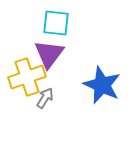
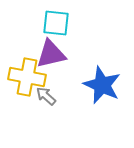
purple triangle: moved 2 px right; rotated 40 degrees clockwise
yellow cross: rotated 30 degrees clockwise
gray arrow: moved 1 px right, 2 px up; rotated 80 degrees counterclockwise
